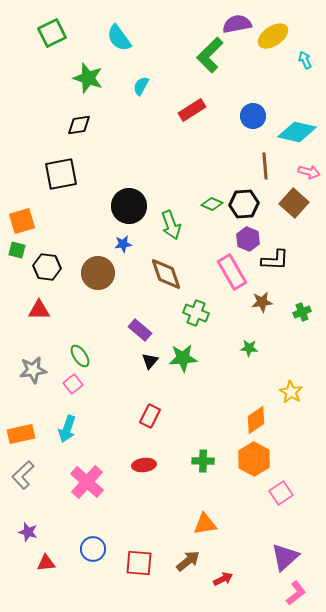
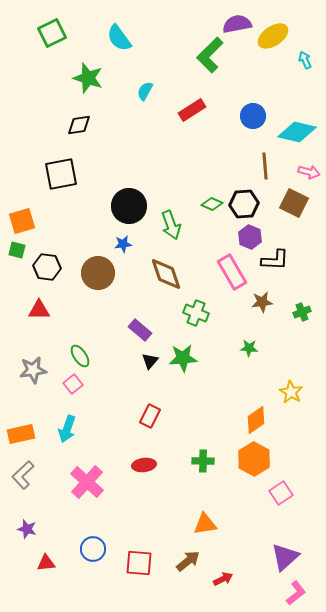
cyan semicircle at (141, 86): moved 4 px right, 5 px down
brown square at (294, 203): rotated 16 degrees counterclockwise
purple hexagon at (248, 239): moved 2 px right, 2 px up
purple star at (28, 532): moved 1 px left, 3 px up
